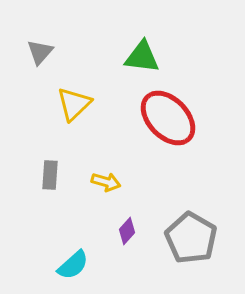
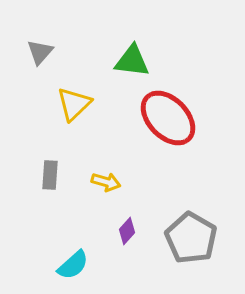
green triangle: moved 10 px left, 4 px down
